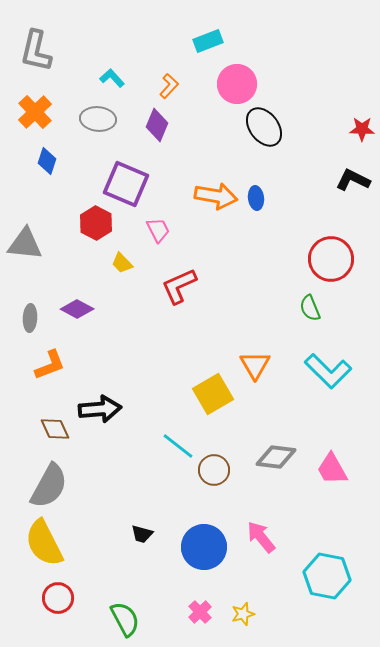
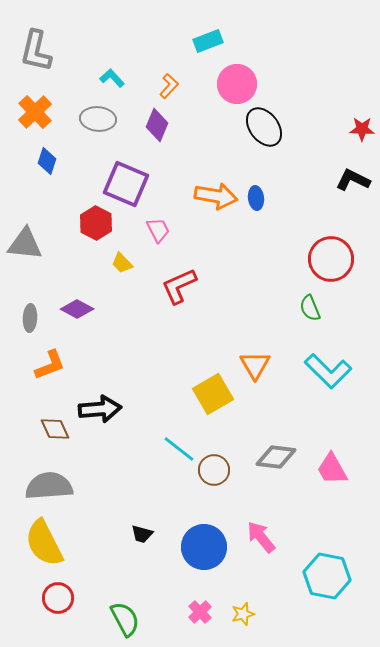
cyan line at (178, 446): moved 1 px right, 3 px down
gray semicircle at (49, 486): rotated 123 degrees counterclockwise
